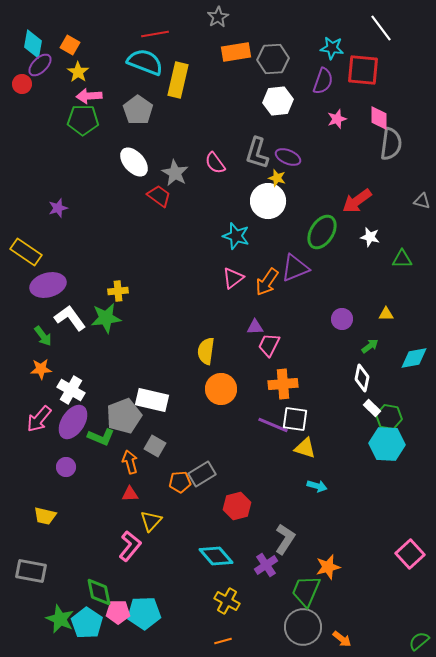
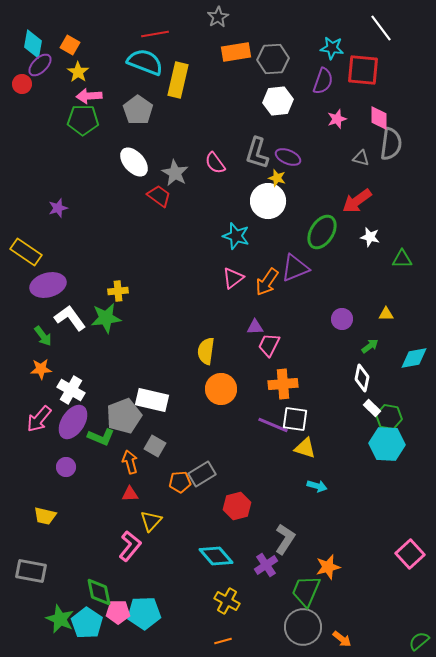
gray triangle at (422, 201): moved 61 px left, 43 px up
